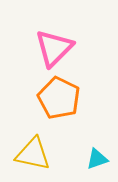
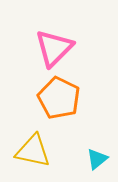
yellow triangle: moved 3 px up
cyan triangle: rotated 20 degrees counterclockwise
